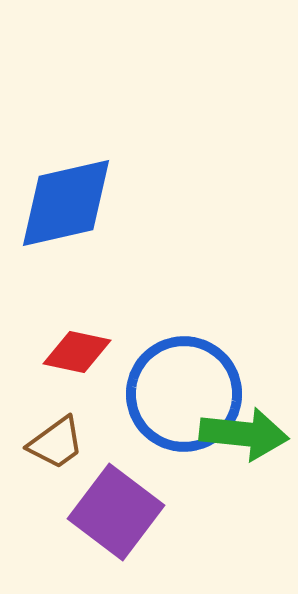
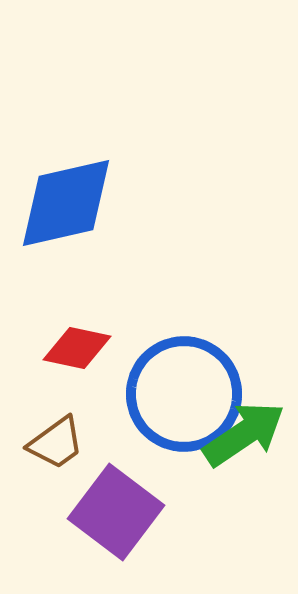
red diamond: moved 4 px up
green arrow: rotated 40 degrees counterclockwise
